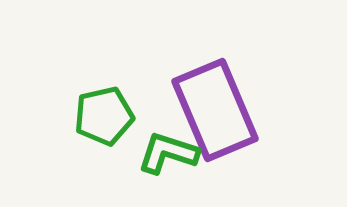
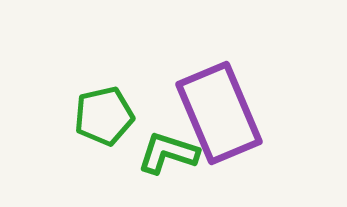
purple rectangle: moved 4 px right, 3 px down
